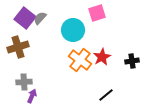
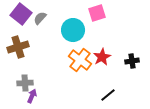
purple square: moved 4 px left, 4 px up
gray cross: moved 1 px right, 1 px down
black line: moved 2 px right
